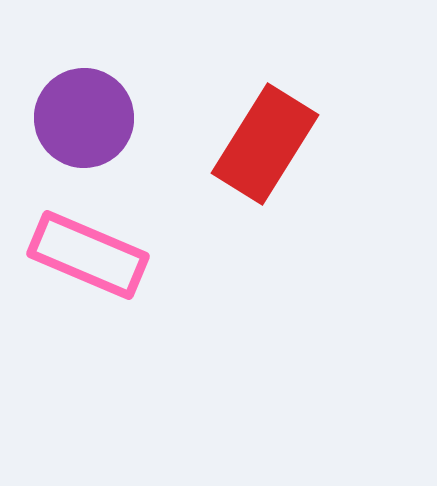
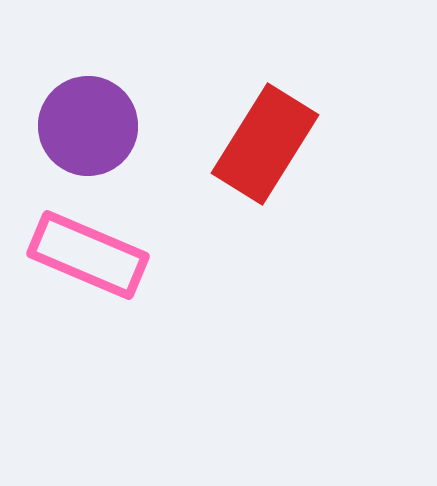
purple circle: moved 4 px right, 8 px down
